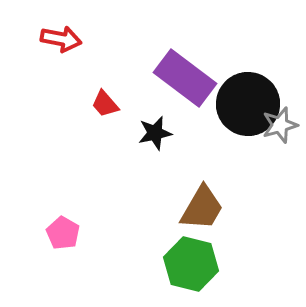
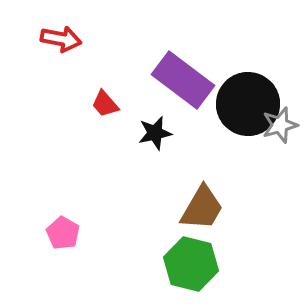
purple rectangle: moved 2 px left, 2 px down
